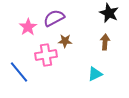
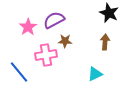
purple semicircle: moved 2 px down
